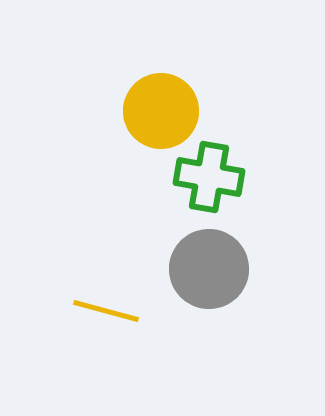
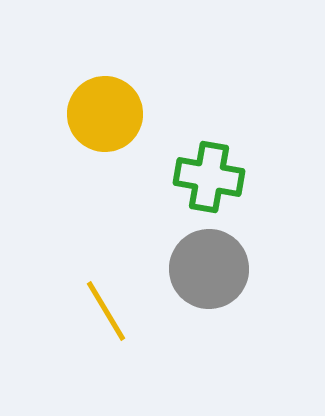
yellow circle: moved 56 px left, 3 px down
yellow line: rotated 44 degrees clockwise
